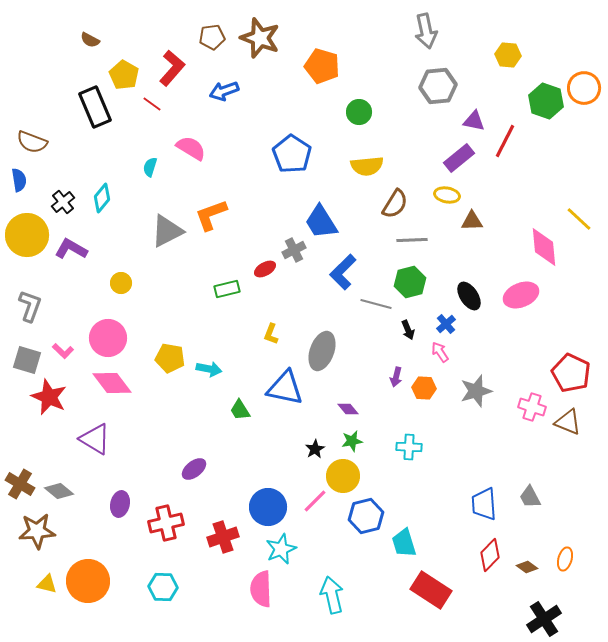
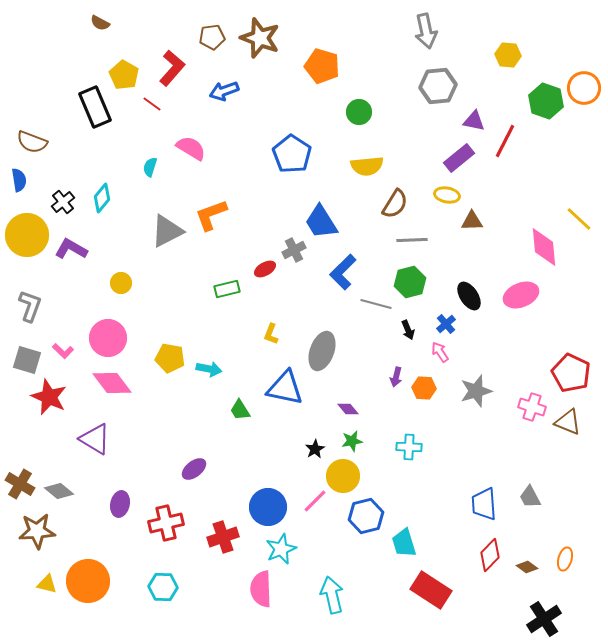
brown semicircle at (90, 40): moved 10 px right, 17 px up
